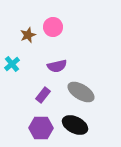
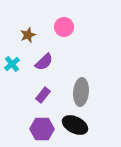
pink circle: moved 11 px right
purple semicircle: moved 13 px left, 4 px up; rotated 30 degrees counterclockwise
gray ellipse: rotated 64 degrees clockwise
purple hexagon: moved 1 px right, 1 px down
